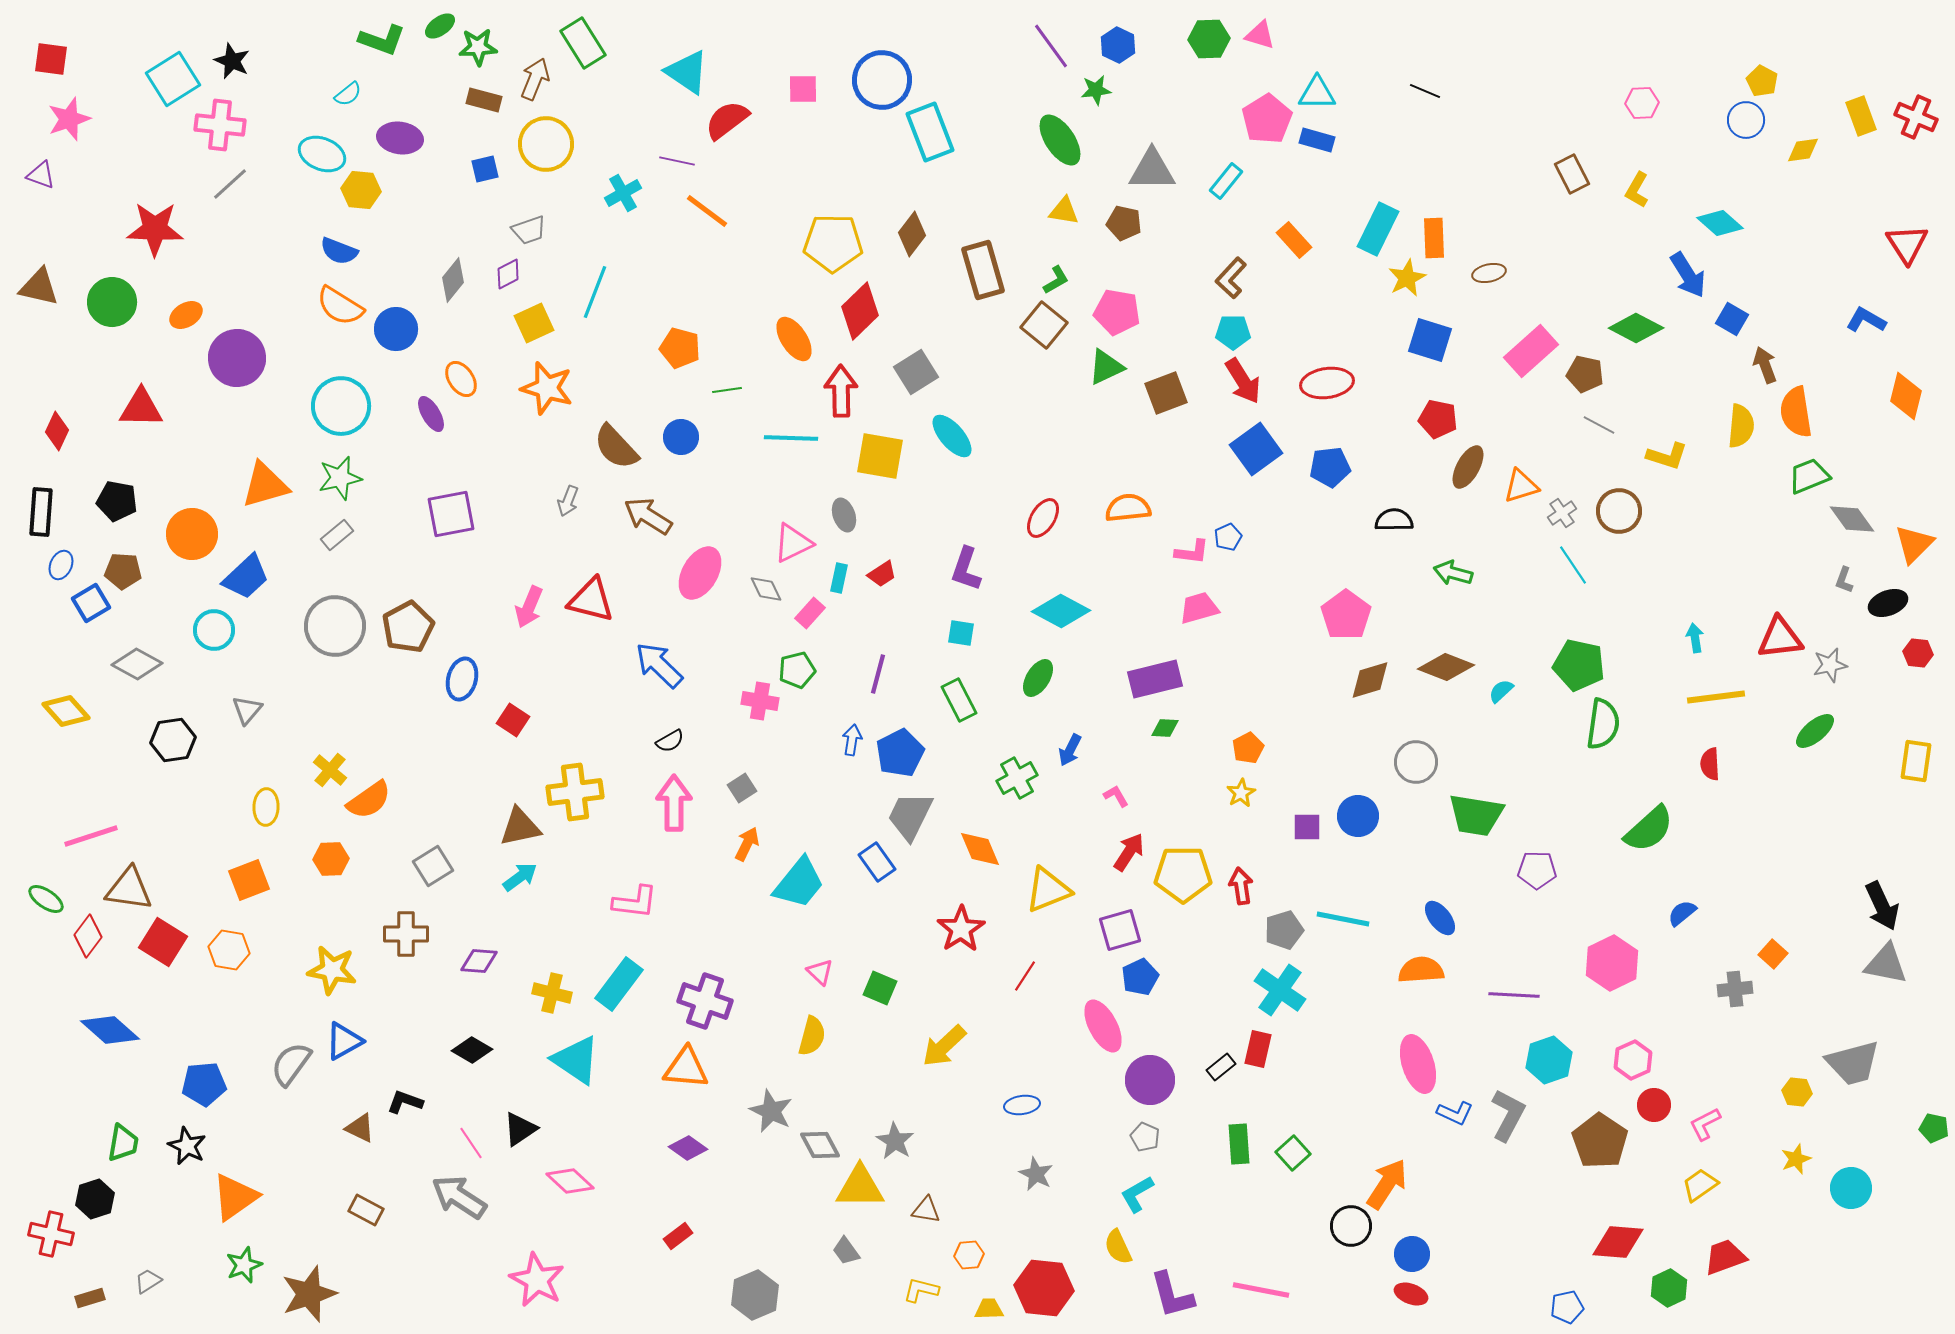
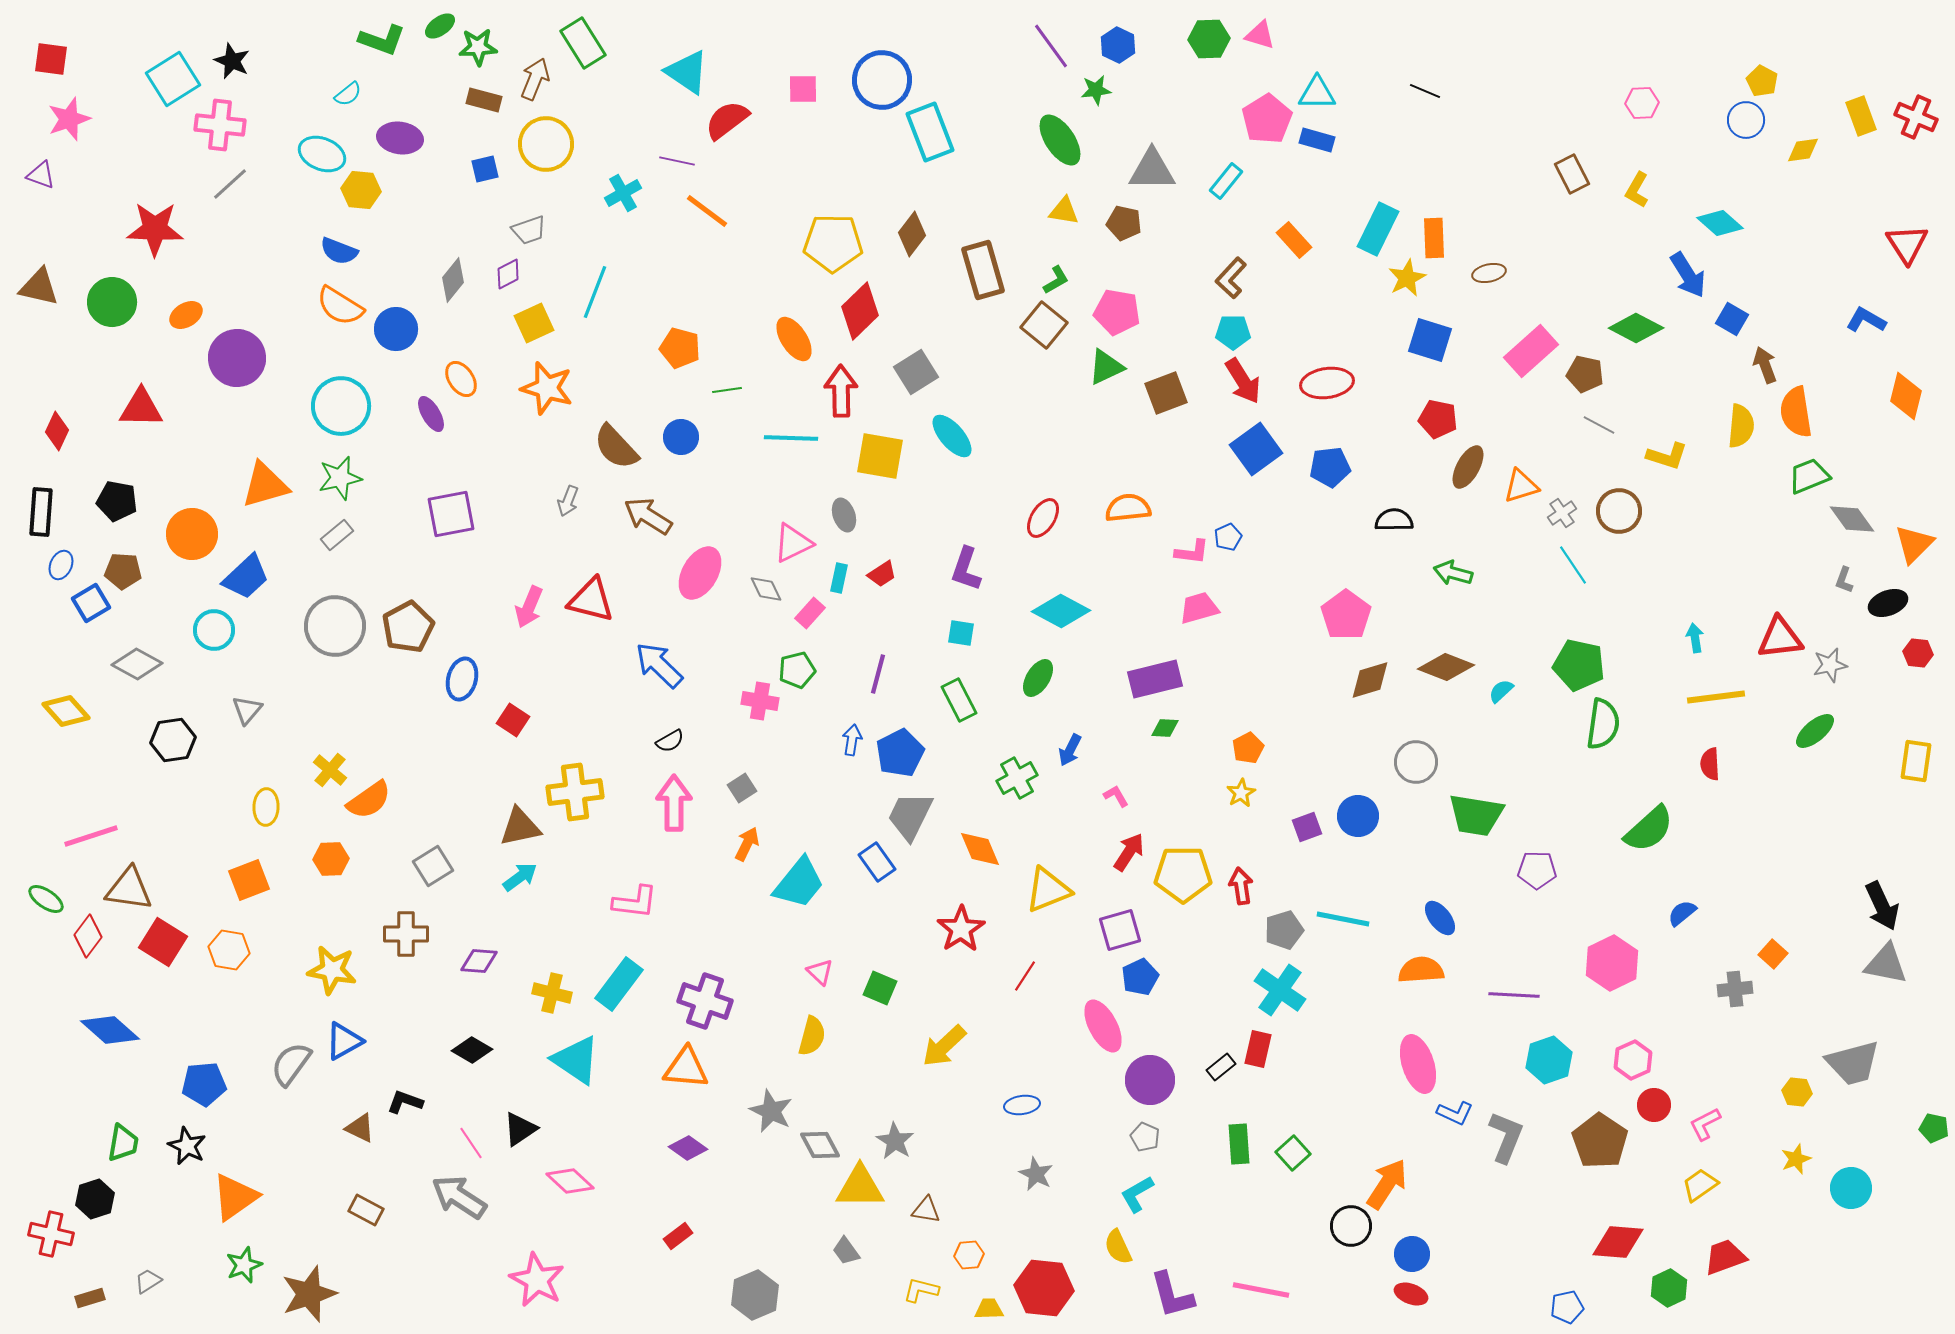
purple square at (1307, 827): rotated 20 degrees counterclockwise
gray L-shape at (1508, 1115): moved 2 px left, 22 px down; rotated 6 degrees counterclockwise
